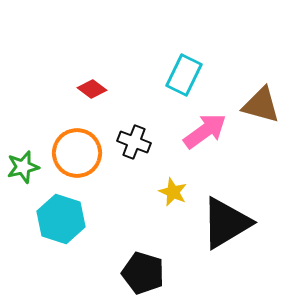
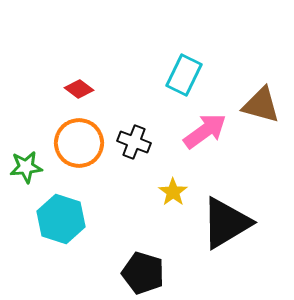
red diamond: moved 13 px left
orange circle: moved 2 px right, 10 px up
green star: moved 3 px right; rotated 8 degrees clockwise
yellow star: rotated 12 degrees clockwise
